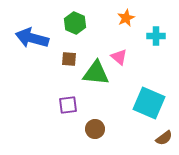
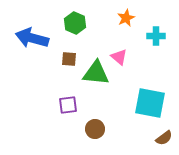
cyan square: moved 1 px right; rotated 12 degrees counterclockwise
